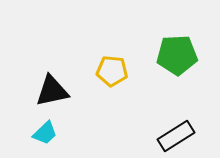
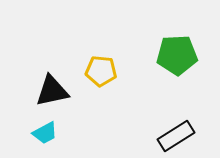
yellow pentagon: moved 11 px left
cyan trapezoid: rotated 16 degrees clockwise
